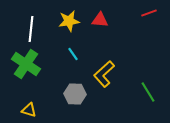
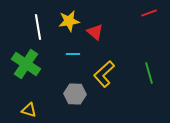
red triangle: moved 5 px left, 12 px down; rotated 36 degrees clockwise
white line: moved 7 px right, 2 px up; rotated 15 degrees counterclockwise
cyan line: rotated 56 degrees counterclockwise
green line: moved 1 px right, 19 px up; rotated 15 degrees clockwise
